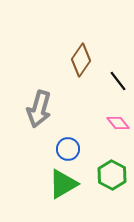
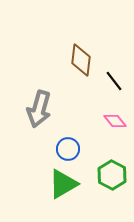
brown diamond: rotated 28 degrees counterclockwise
black line: moved 4 px left
pink diamond: moved 3 px left, 2 px up
